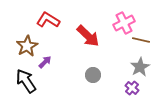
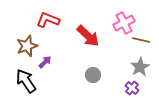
red L-shape: rotated 10 degrees counterclockwise
brown star: rotated 10 degrees clockwise
